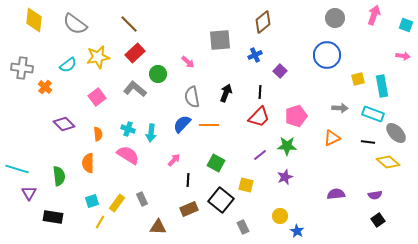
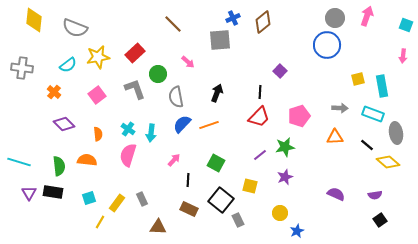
pink arrow at (374, 15): moved 7 px left, 1 px down
gray semicircle at (75, 24): moved 4 px down; rotated 15 degrees counterclockwise
brown line at (129, 24): moved 44 px right
blue cross at (255, 55): moved 22 px left, 37 px up
blue circle at (327, 55): moved 10 px up
pink arrow at (403, 56): rotated 88 degrees clockwise
orange cross at (45, 87): moved 9 px right, 5 px down
gray L-shape at (135, 89): rotated 30 degrees clockwise
black arrow at (226, 93): moved 9 px left
pink square at (97, 97): moved 2 px up
gray semicircle at (192, 97): moved 16 px left
pink pentagon at (296, 116): moved 3 px right
orange line at (209, 125): rotated 18 degrees counterclockwise
cyan cross at (128, 129): rotated 16 degrees clockwise
gray ellipse at (396, 133): rotated 35 degrees clockwise
orange triangle at (332, 138): moved 3 px right, 1 px up; rotated 24 degrees clockwise
black line at (368, 142): moved 1 px left, 3 px down; rotated 32 degrees clockwise
green star at (287, 146): moved 2 px left, 1 px down; rotated 12 degrees counterclockwise
pink semicircle at (128, 155): rotated 105 degrees counterclockwise
orange semicircle at (88, 163): moved 1 px left, 3 px up; rotated 96 degrees clockwise
cyan line at (17, 169): moved 2 px right, 7 px up
green semicircle at (59, 176): moved 10 px up
yellow square at (246, 185): moved 4 px right, 1 px down
purple semicircle at (336, 194): rotated 30 degrees clockwise
cyan square at (92, 201): moved 3 px left, 3 px up
brown rectangle at (189, 209): rotated 48 degrees clockwise
yellow circle at (280, 216): moved 3 px up
black rectangle at (53, 217): moved 25 px up
black square at (378, 220): moved 2 px right
gray rectangle at (243, 227): moved 5 px left, 7 px up
blue star at (297, 231): rotated 16 degrees clockwise
